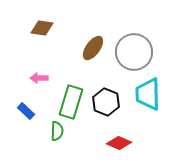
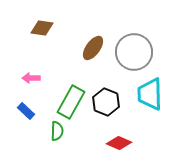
pink arrow: moved 8 px left
cyan trapezoid: moved 2 px right
green rectangle: rotated 12 degrees clockwise
